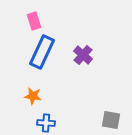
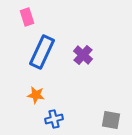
pink rectangle: moved 7 px left, 4 px up
orange star: moved 3 px right, 1 px up
blue cross: moved 8 px right, 4 px up; rotated 18 degrees counterclockwise
